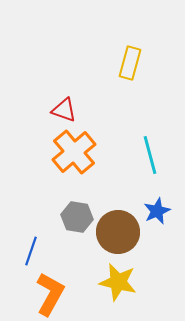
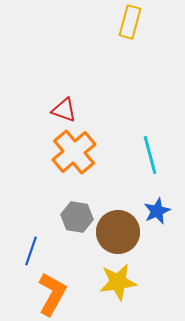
yellow rectangle: moved 41 px up
yellow star: rotated 21 degrees counterclockwise
orange L-shape: moved 2 px right
